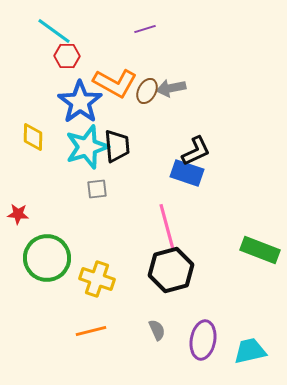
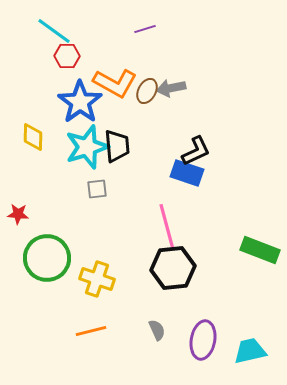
black hexagon: moved 2 px right, 2 px up; rotated 9 degrees clockwise
